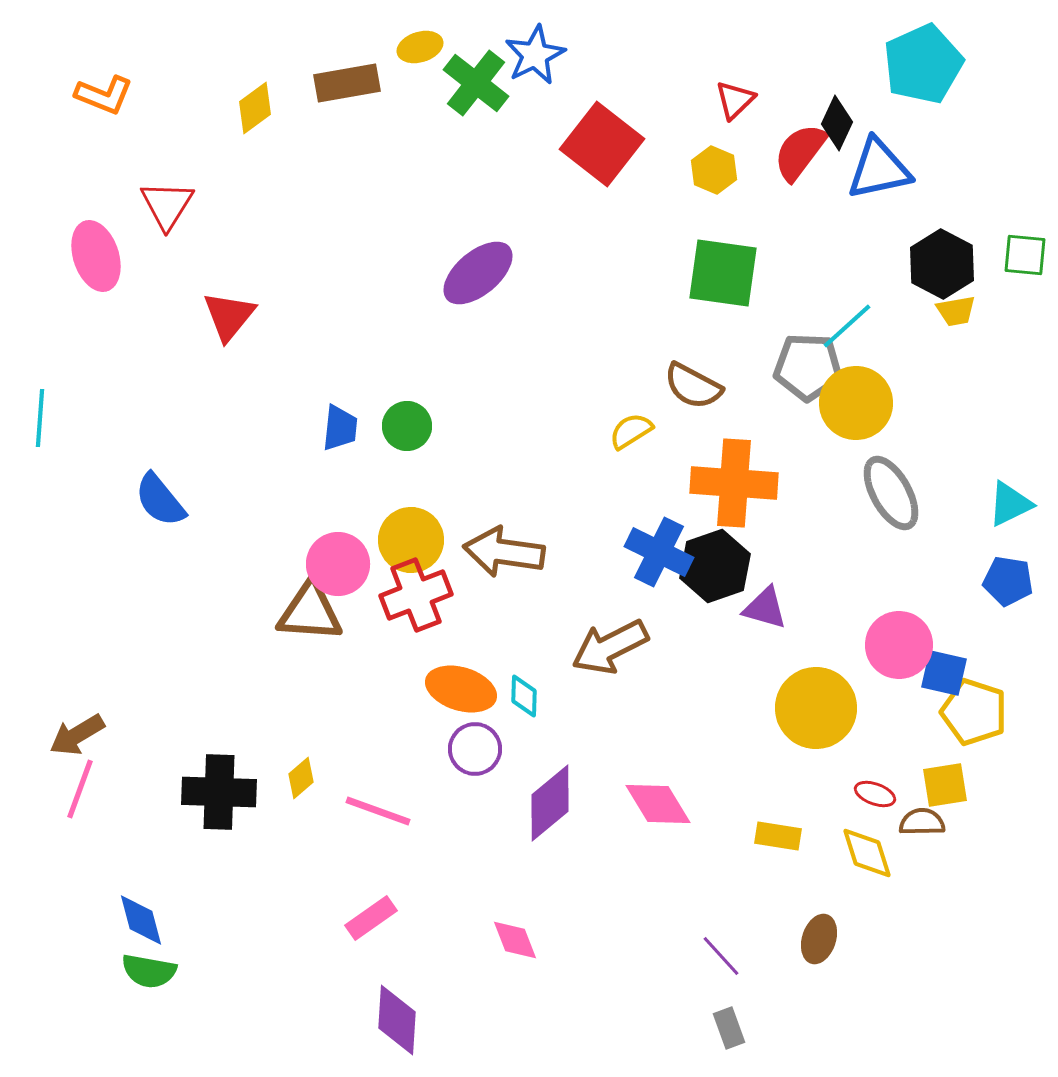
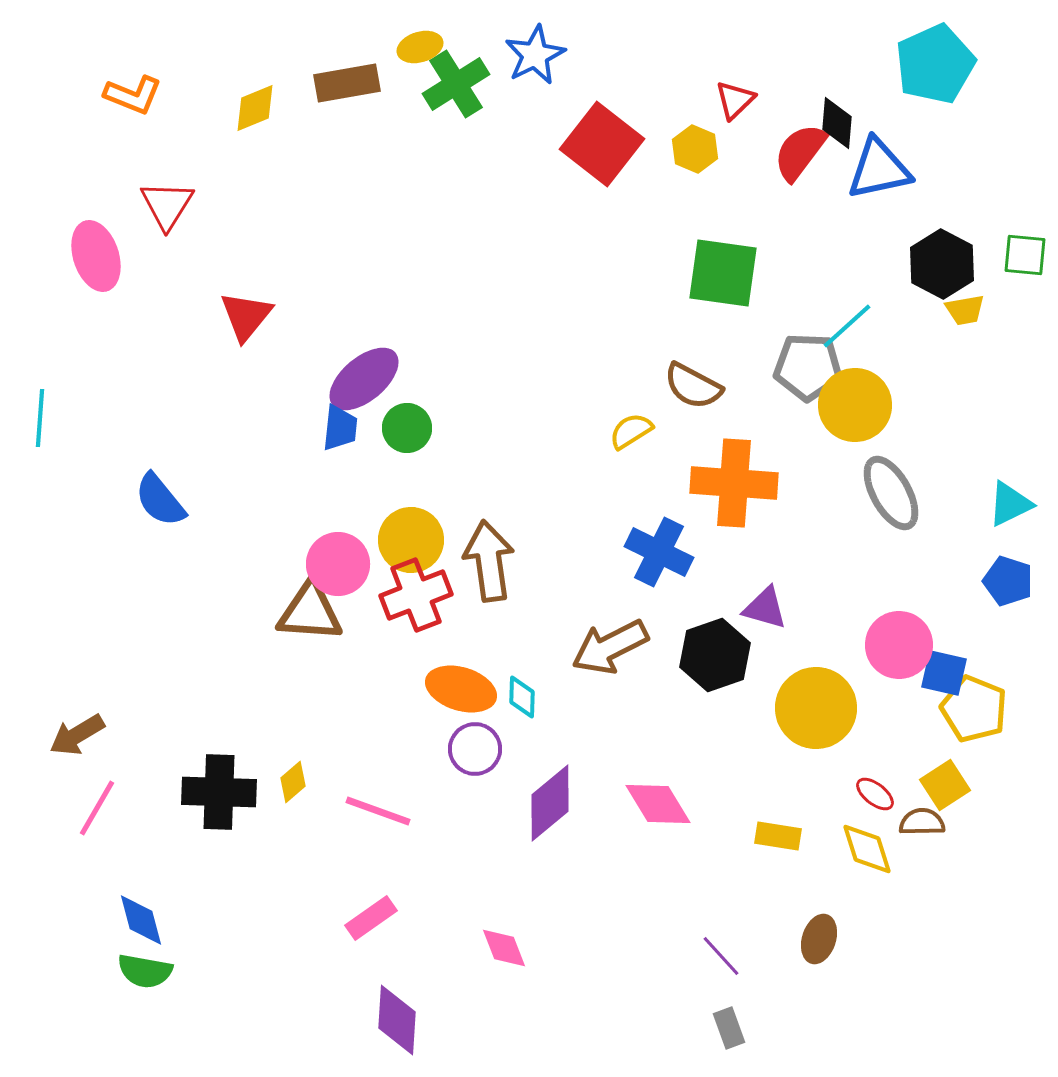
cyan pentagon at (923, 64): moved 12 px right
green cross at (476, 83): moved 20 px left, 1 px down; rotated 20 degrees clockwise
orange L-shape at (104, 95): moved 29 px right
yellow diamond at (255, 108): rotated 14 degrees clockwise
black diamond at (837, 123): rotated 20 degrees counterclockwise
yellow hexagon at (714, 170): moved 19 px left, 21 px up
purple ellipse at (478, 273): moved 114 px left, 106 px down
yellow trapezoid at (956, 311): moved 9 px right, 1 px up
red triangle at (229, 316): moved 17 px right
yellow circle at (856, 403): moved 1 px left, 2 px down
green circle at (407, 426): moved 2 px down
brown arrow at (504, 552): moved 15 px left, 9 px down; rotated 74 degrees clockwise
black hexagon at (715, 566): moved 89 px down
blue pentagon at (1008, 581): rotated 9 degrees clockwise
cyan diamond at (524, 696): moved 2 px left, 1 px down
yellow pentagon at (974, 712): moved 3 px up; rotated 4 degrees clockwise
yellow diamond at (301, 778): moved 8 px left, 4 px down
yellow square at (945, 785): rotated 24 degrees counterclockwise
pink line at (80, 789): moved 17 px right, 19 px down; rotated 10 degrees clockwise
red ellipse at (875, 794): rotated 18 degrees clockwise
yellow diamond at (867, 853): moved 4 px up
pink diamond at (515, 940): moved 11 px left, 8 px down
green semicircle at (149, 971): moved 4 px left
